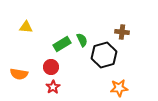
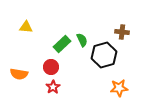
green rectangle: rotated 12 degrees counterclockwise
